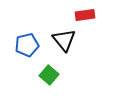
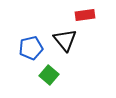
black triangle: moved 1 px right
blue pentagon: moved 4 px right, 3 px down
